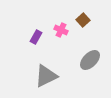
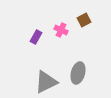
brown square: moved 1 px right; rotated 16 degrees clockwise
gray ellipse: moved 12 px left, 13 px down; rotated 30 degrees counterclockwise
gray triangle: moved 6 px down
